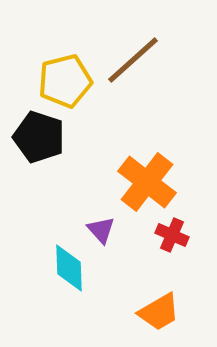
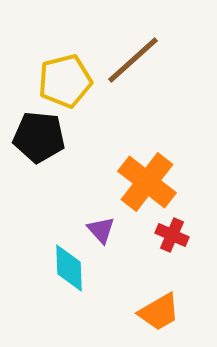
black pentagon: rotated 12 degrees counterclockwise
